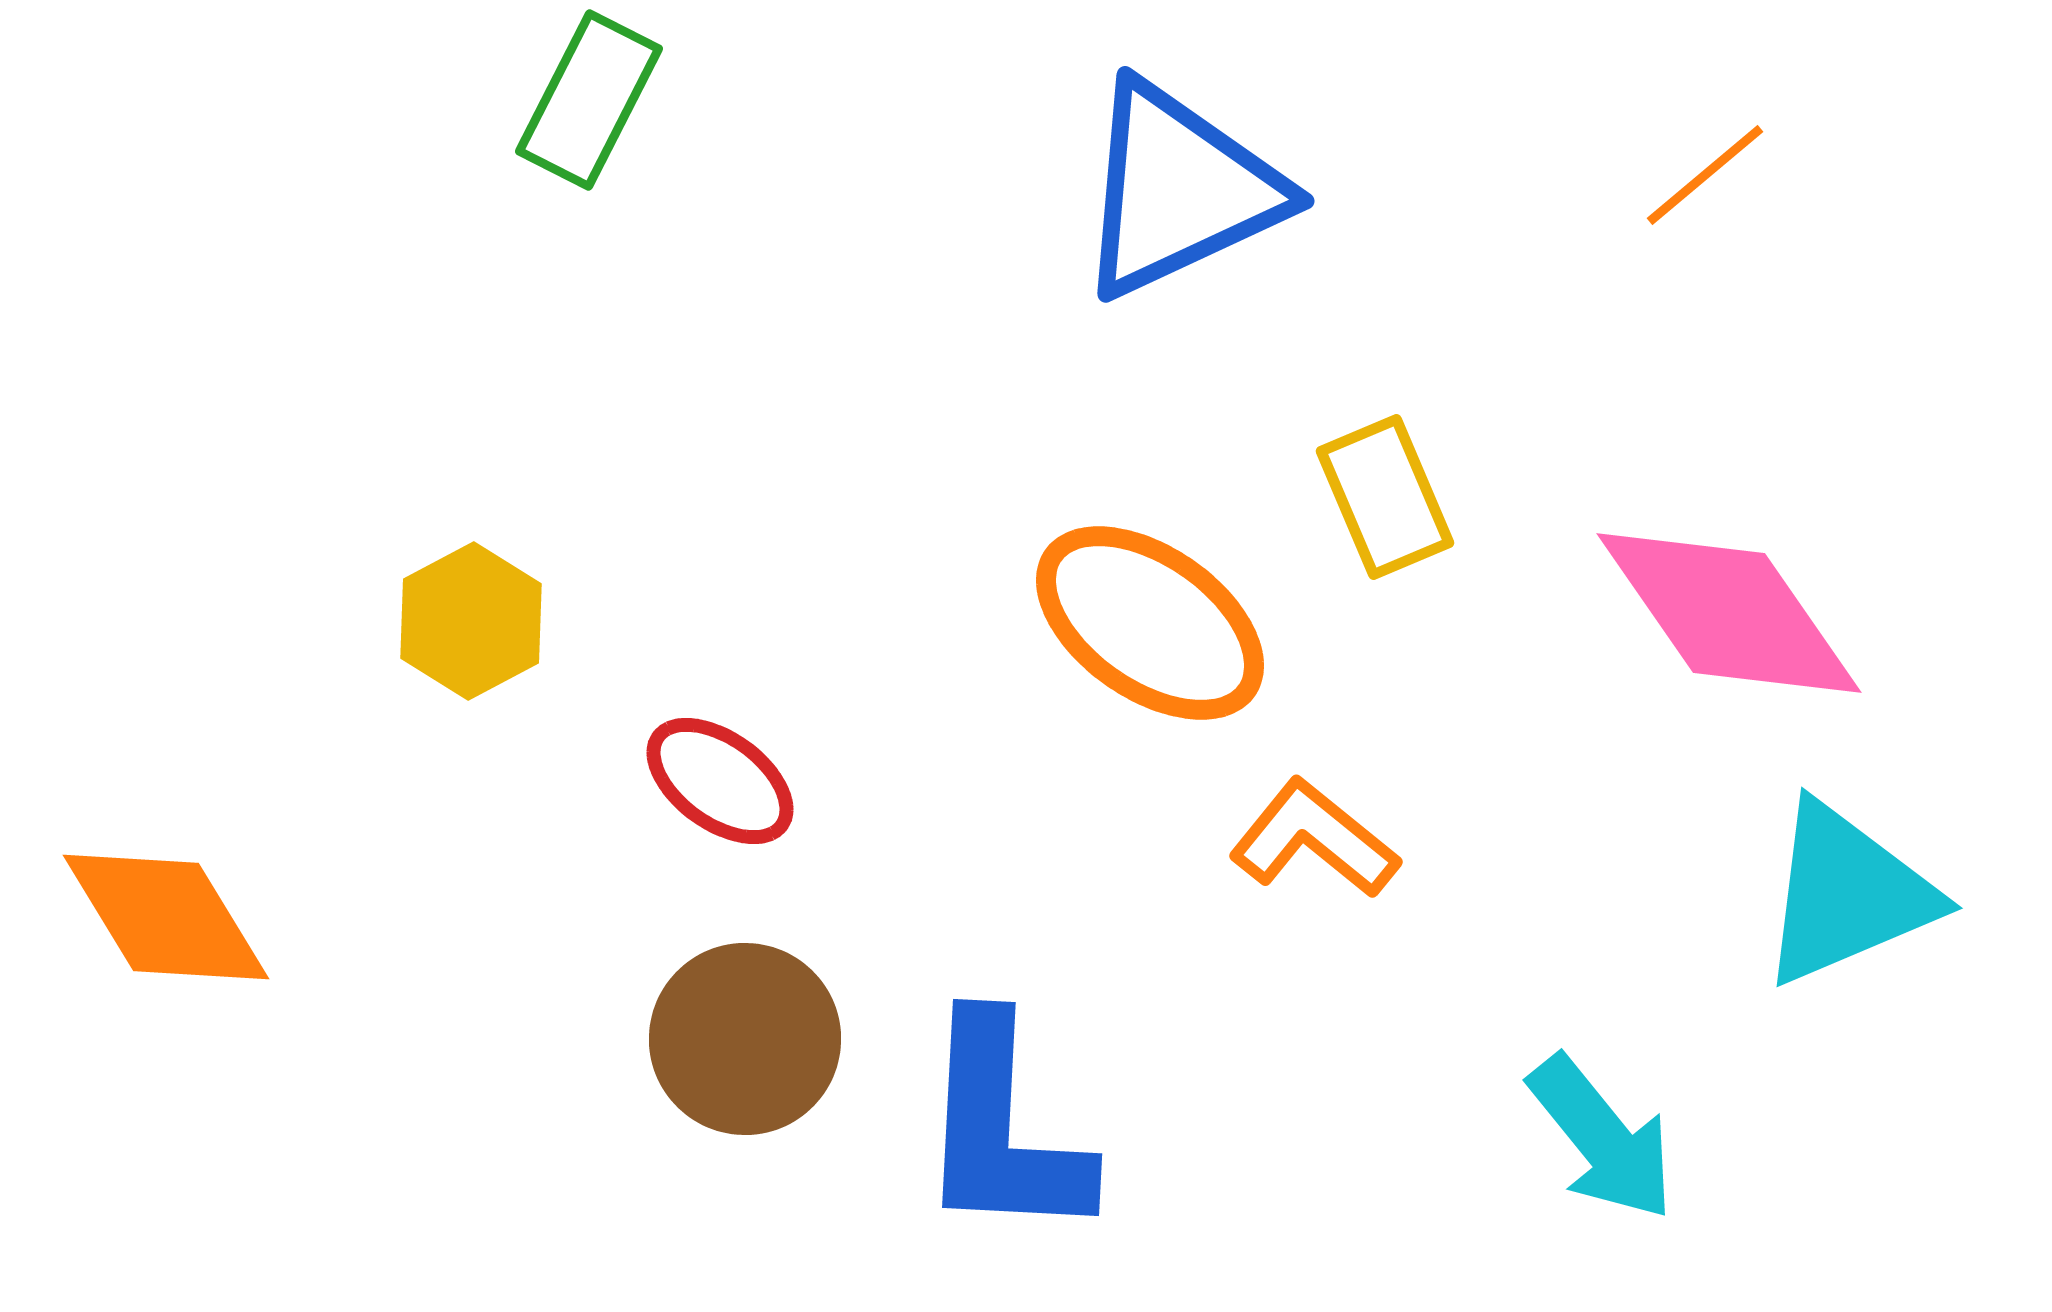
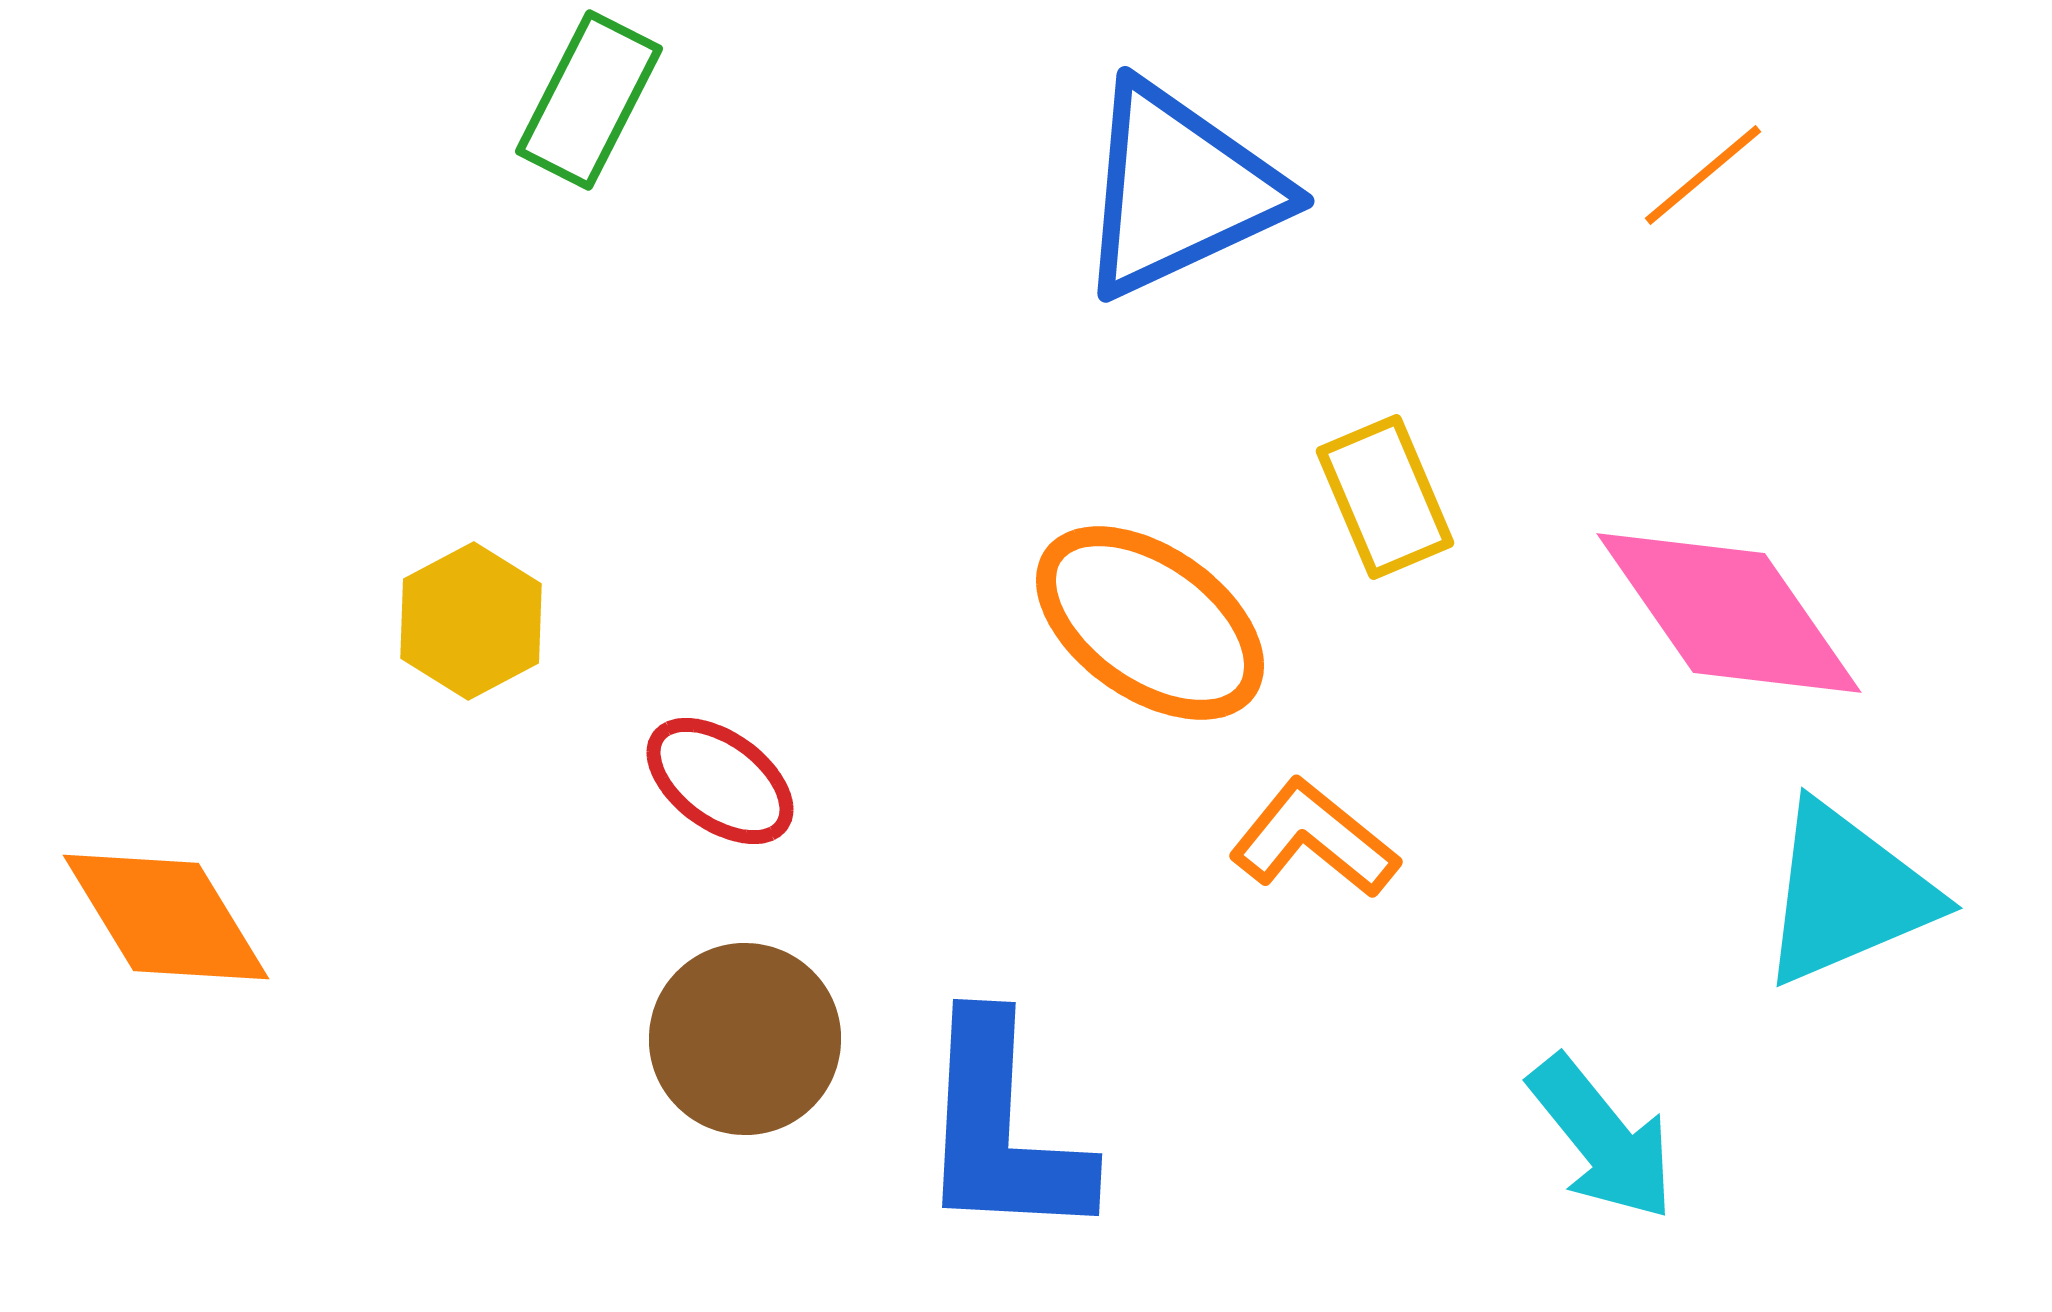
orange line: moved 2 px left
